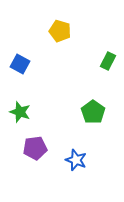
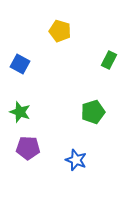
green rectangle: moved 1 px right, 1 px up
green pentagon: rotated 20 degrees clockwise
purple pentagon: moved 7 px left; rotated 10 degrees clockwise
